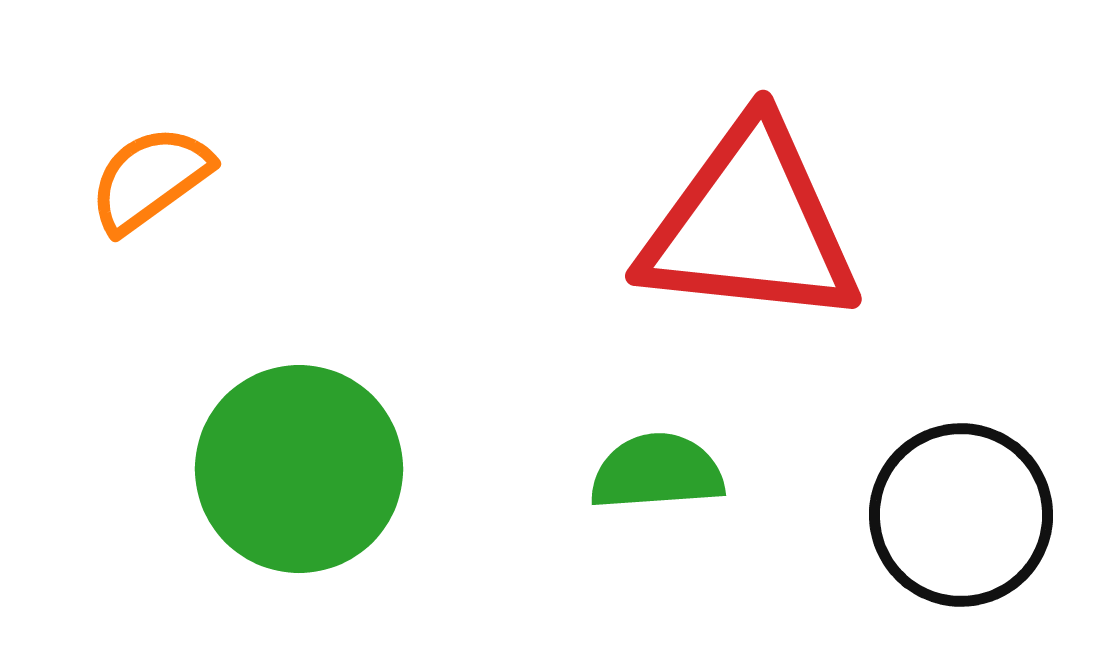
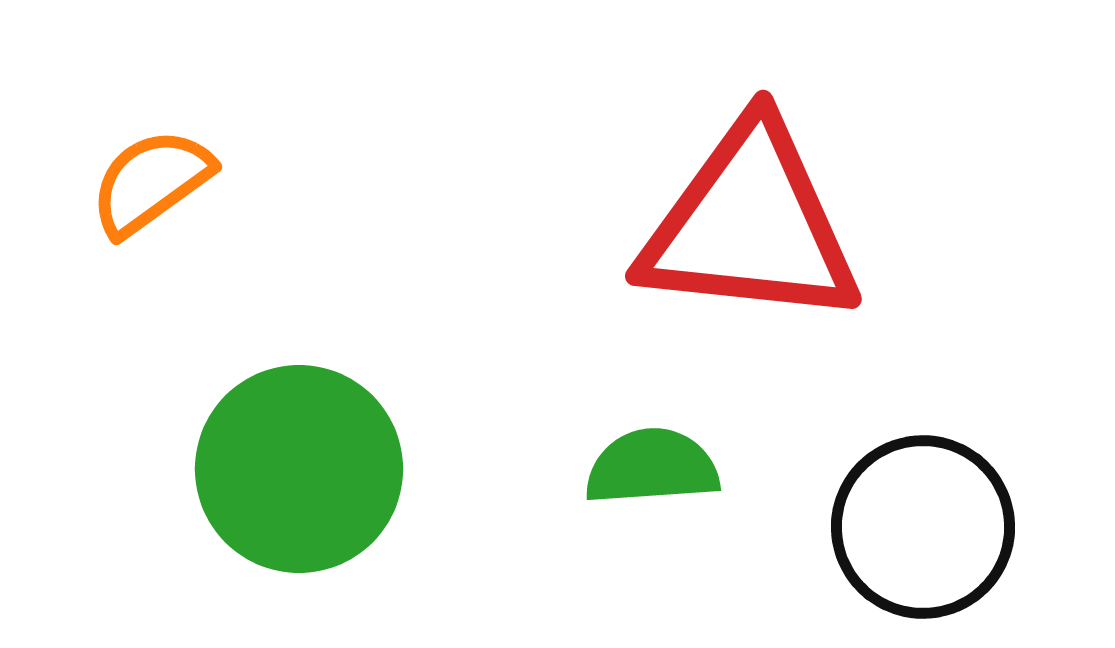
orange semicircle: moved 1 px right, 3 px down
green semicircle: moved 5 px left, 5 px up
black circle: moved 38 px left, 12 px down
